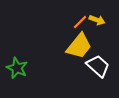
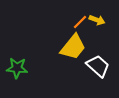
yellow trapezoid: moved 6 px left, 1 px down
green star: rotated 20 degrees counterclockwise
